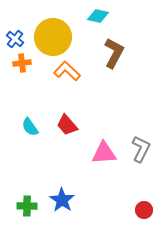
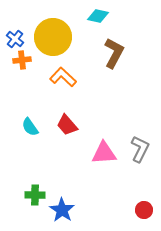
orange cross: moved 3 px up
orange L-shape: moved 4 px left, 6 px down
gray L-shape: moved 1 px left
blue star: moved 10 px down
green cross: moved 8 px right, 11 px up
